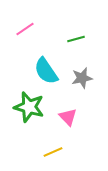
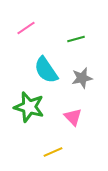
pink line: moved 1 px right, 1 px up
cyan semicircle: moved 1 px up
pink triangle: moved 5 px right
